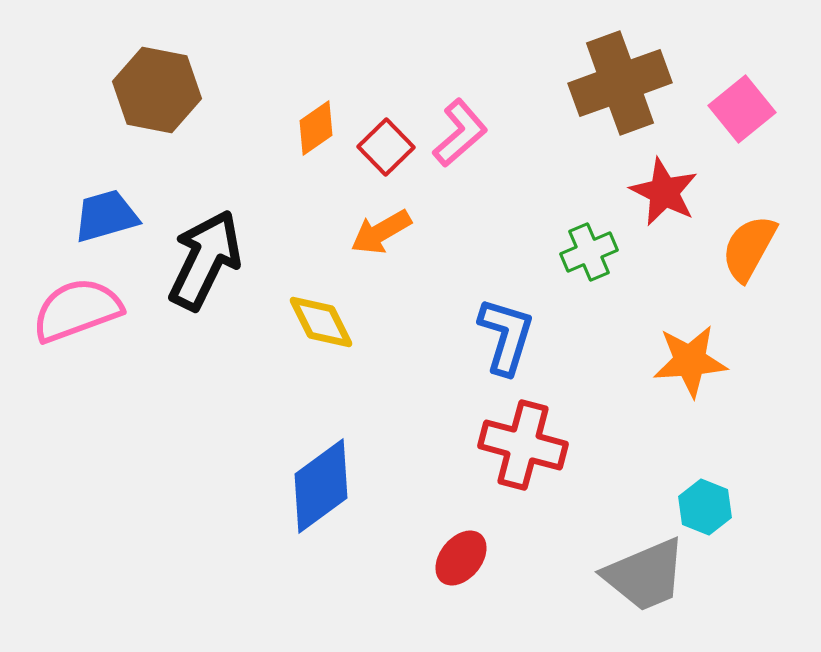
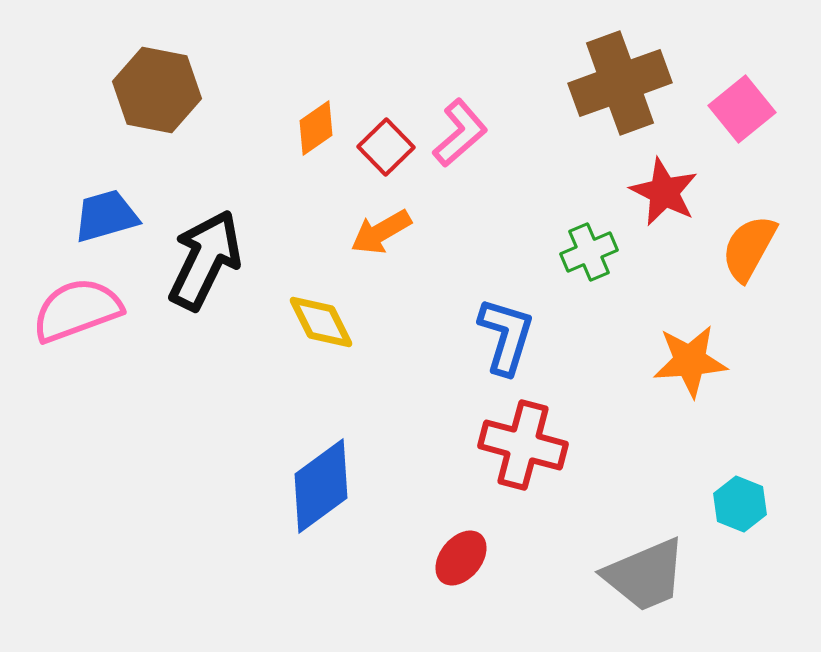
cyan hexagon: moved 35 px right, 3 px up
